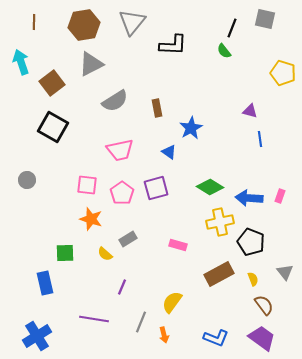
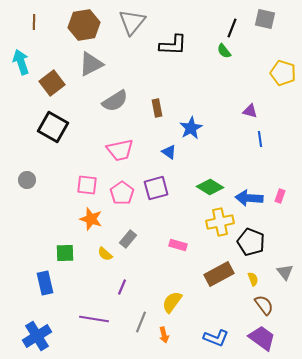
gray rectangle at (128, 239): rotated 18 degrees counterclockwise
